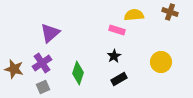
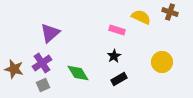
yellow semicircle: moved 7 px right, 2 px down; rotated 30 degrees clockwise
yellow circle: moved 1 px right
green diamond: rotated 50 degrees counterclockwise
gray square: moved 2 px up
